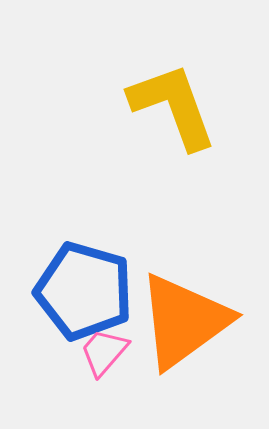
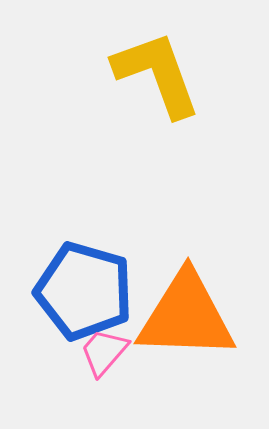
yellow L-shape: moved 16 px left, 32 px up
orange triangle: moved 2 px right, 5 px up; rotated 38 degrees clockwise
